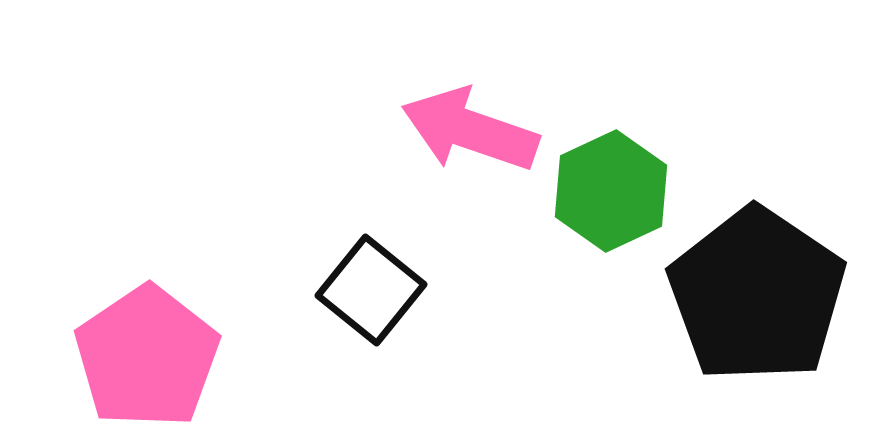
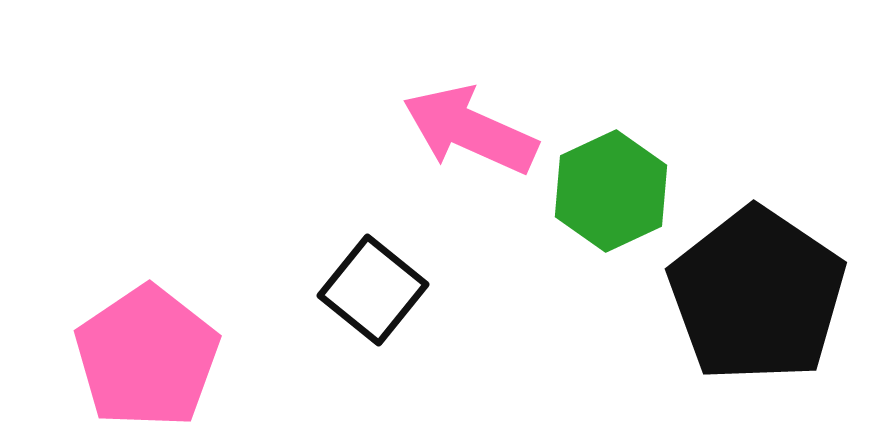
pink arrow: rotated 5 degrees clockwise
black square: moved 2 px right
